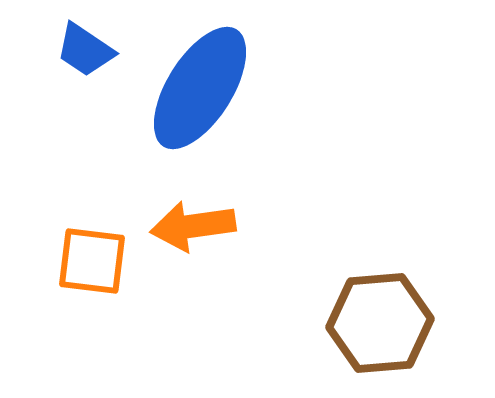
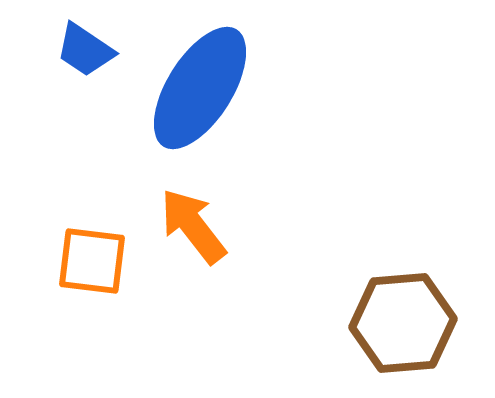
orange arrow: rotated 60 degrees clockwise
brown hexagon: moved 23 px right
